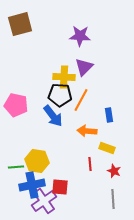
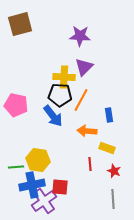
yellow hexagon: moved 1 px right, 1 px up
